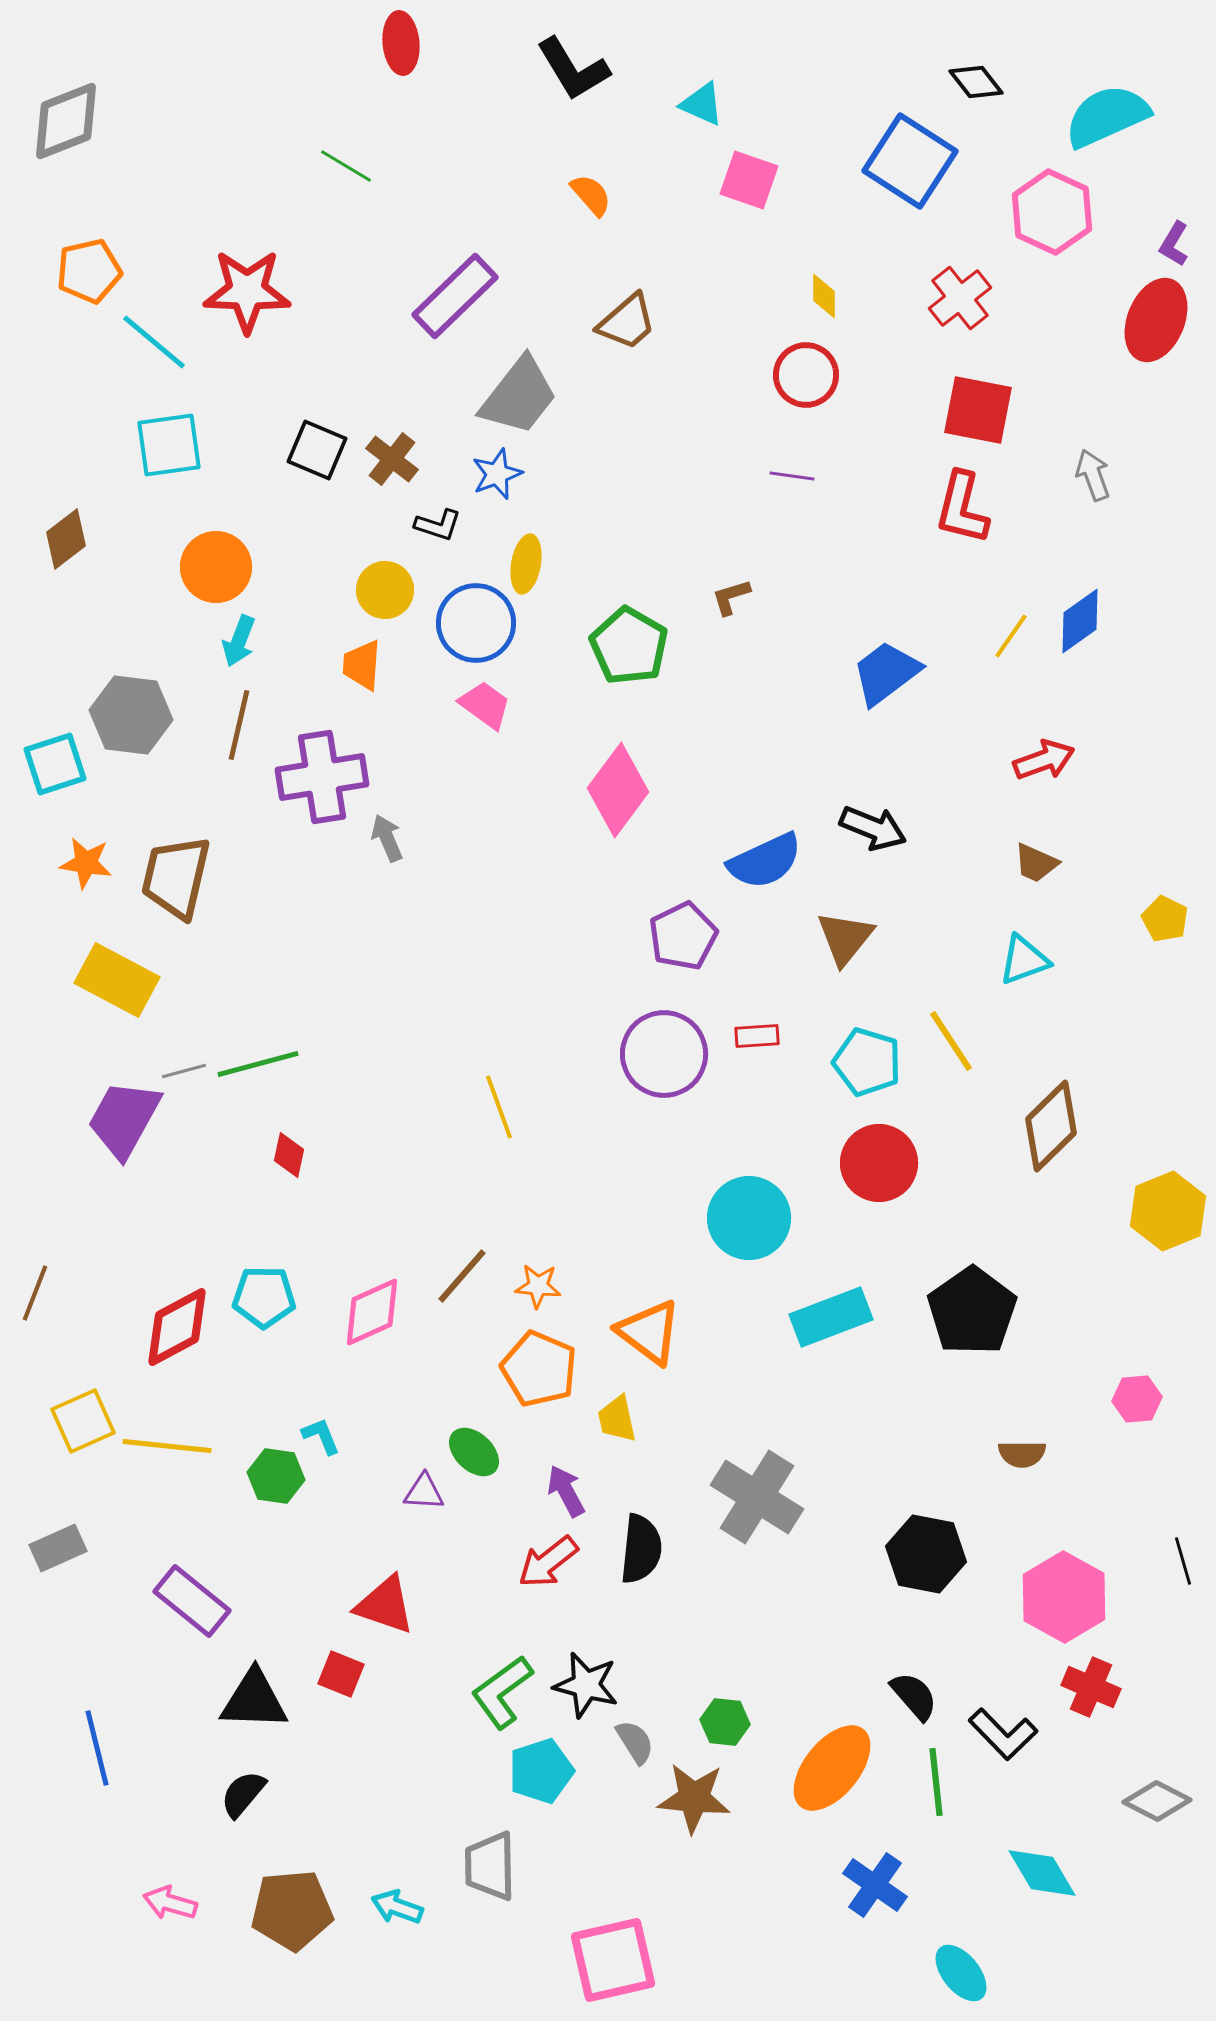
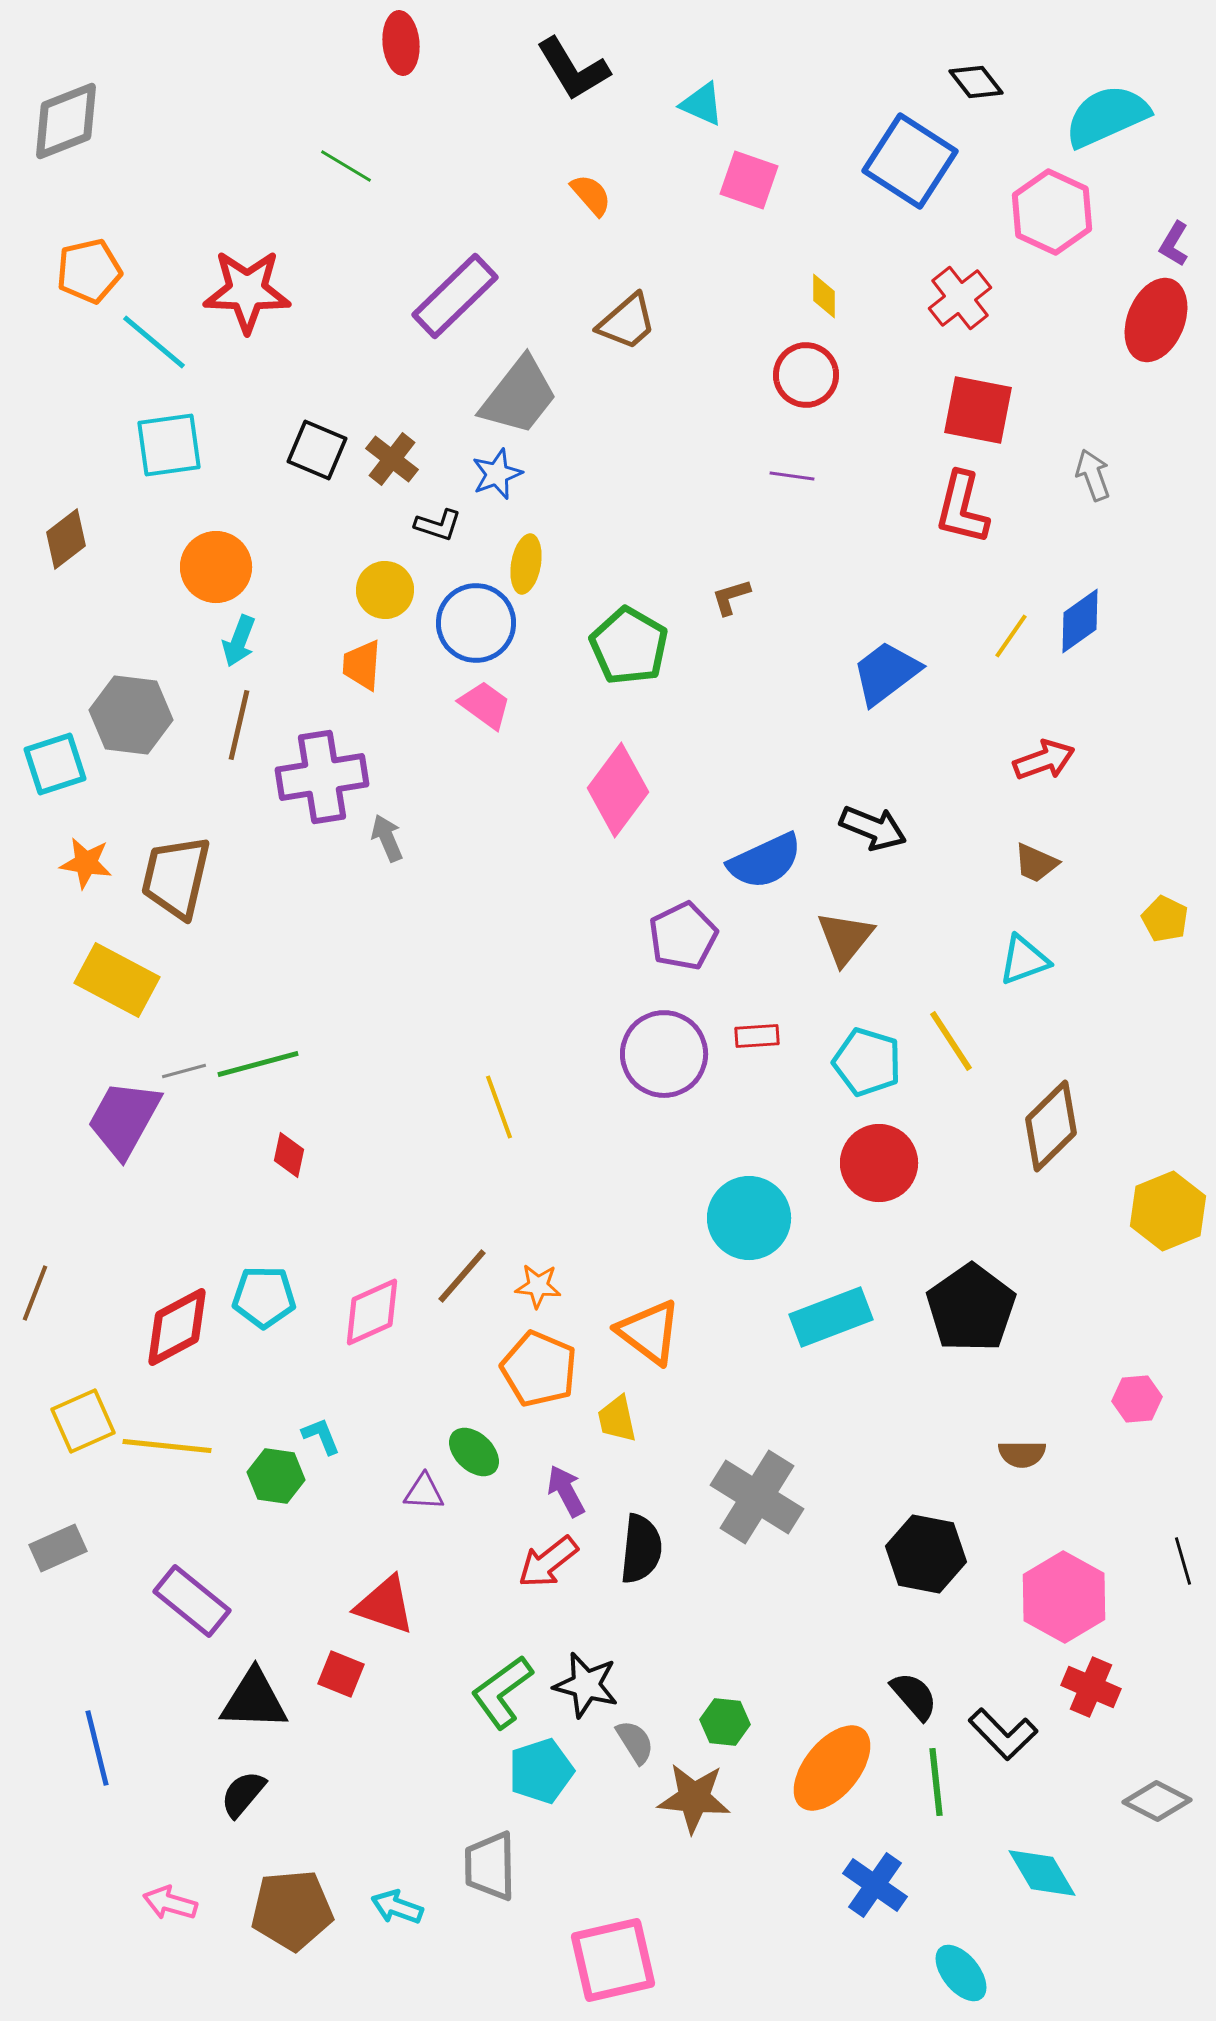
black pentagon at (972, 1311): moved 1 px left, 3 px up
